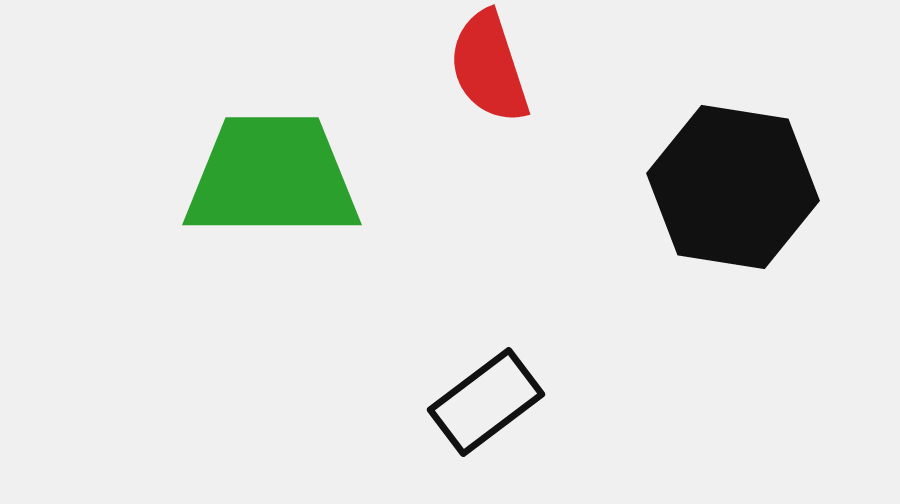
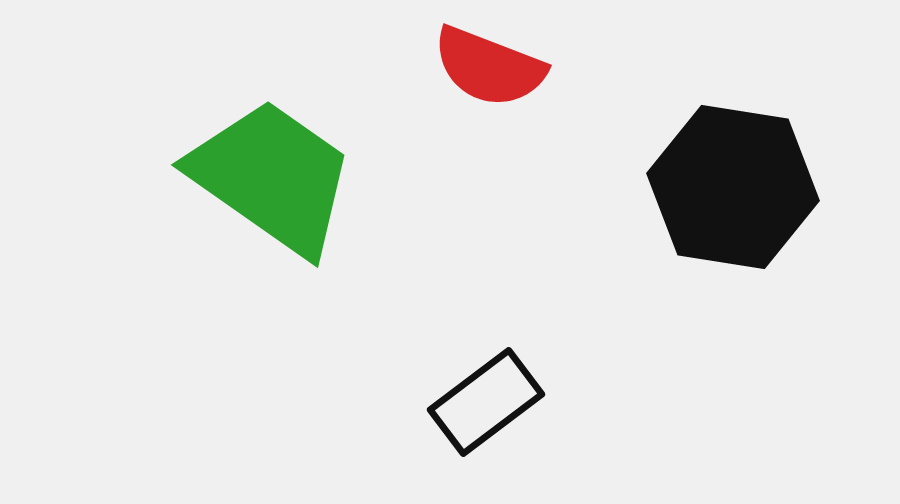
red semicircle: rotated 51 degrees counterclockwise
green trapezoid: rotated 35 degrees clockwise
